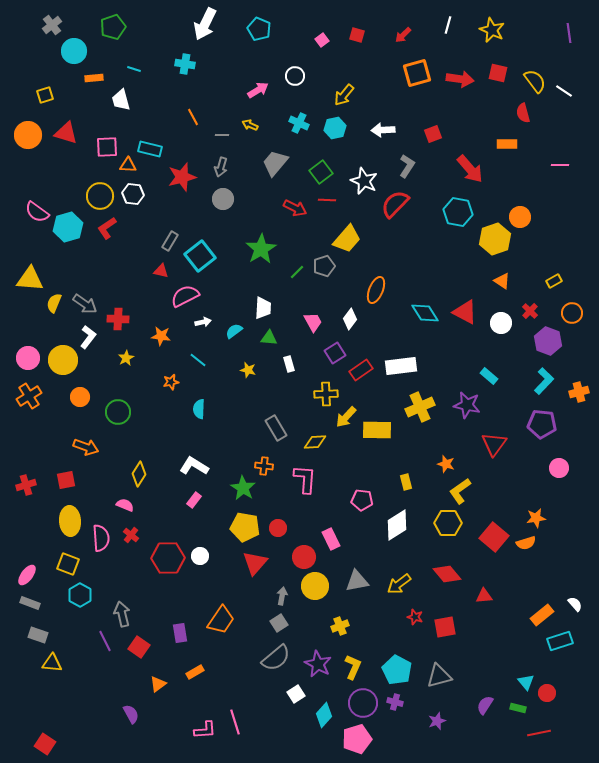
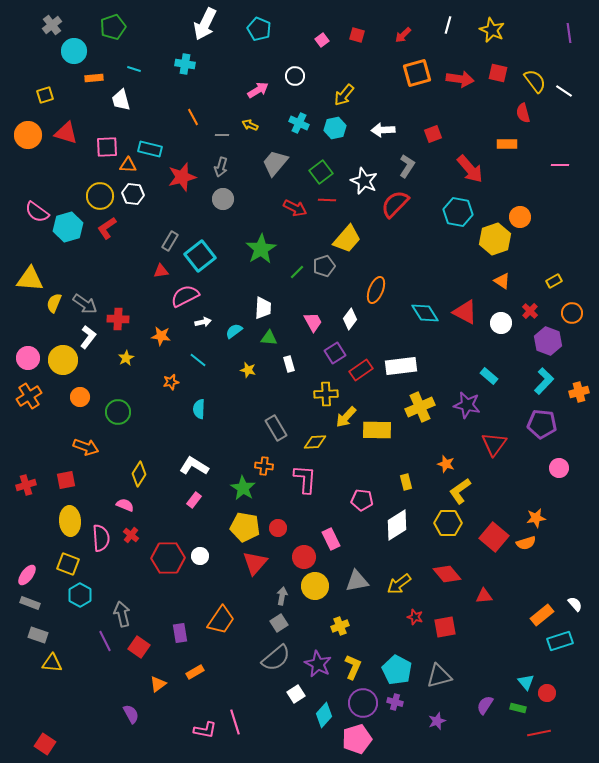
red triangle at (161, 271): rotated 21 degrees counterclockwise
pink L-shape at (205, 730): rotated 15 degrees clockwise
